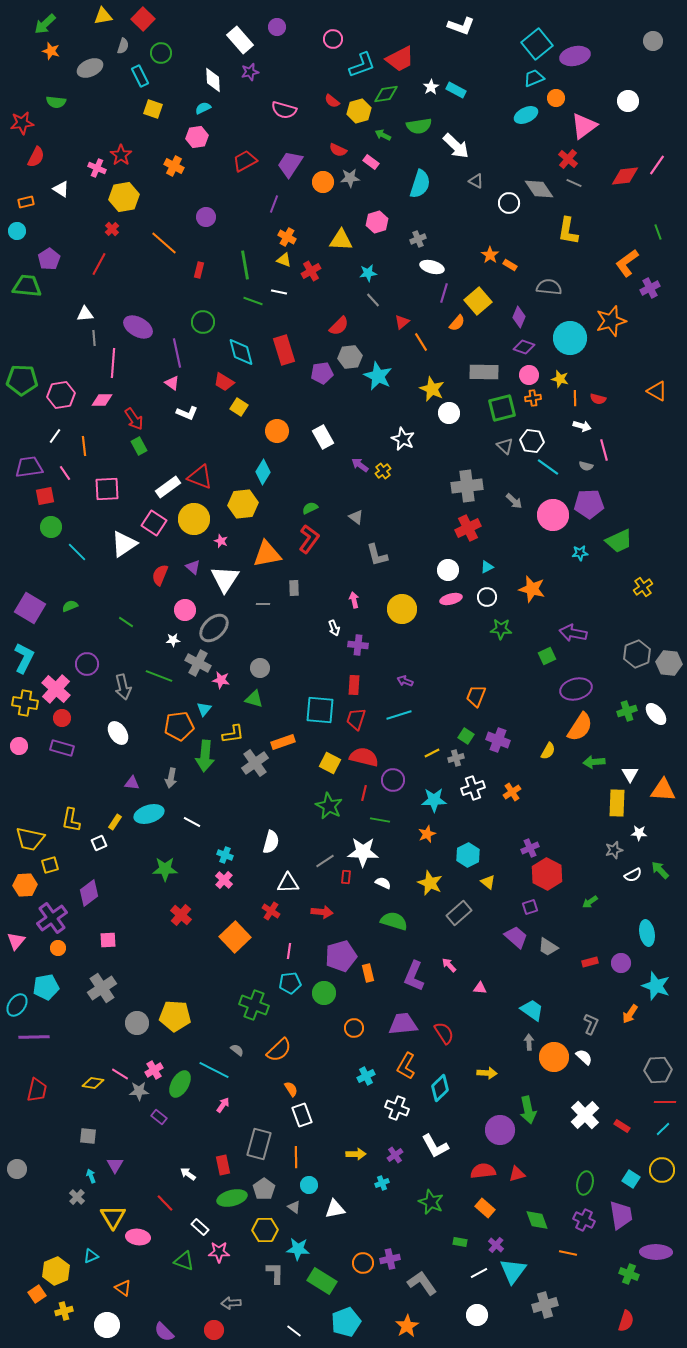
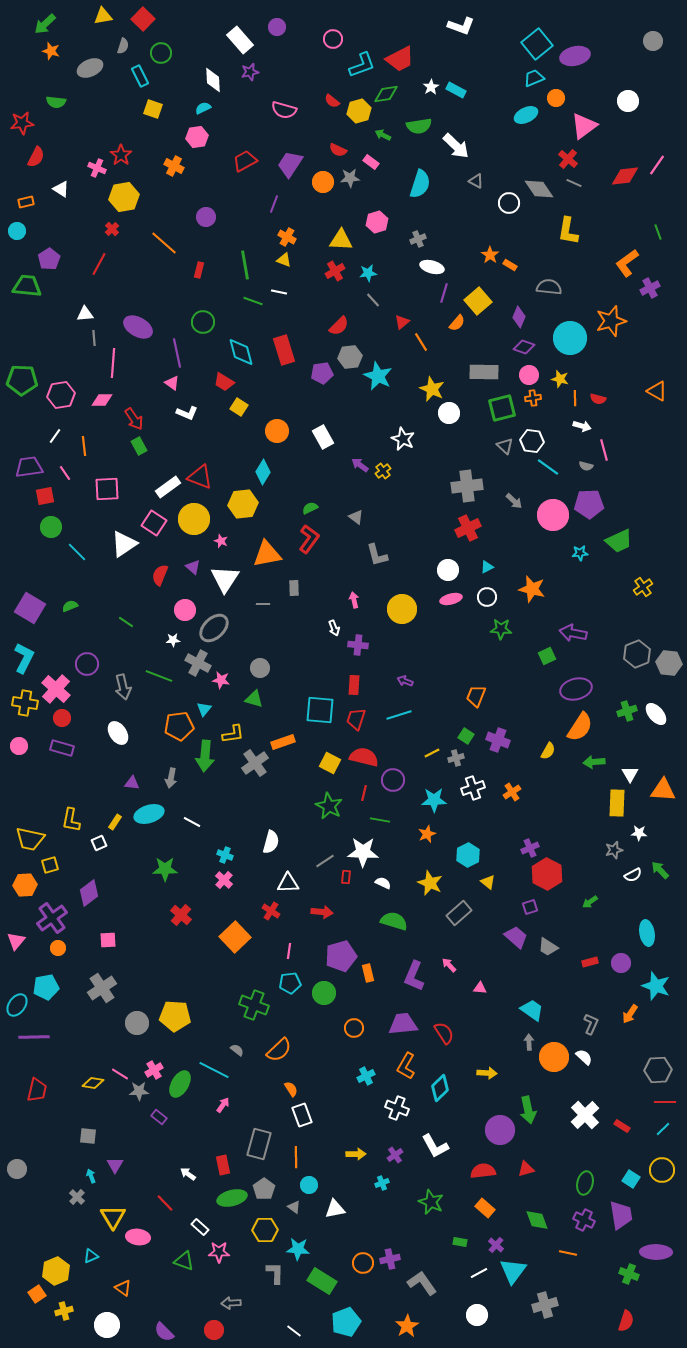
red cross at (311, 271): moved 24 px right
red triangle at (517, 1174): moved 9 px right, 5 px up
